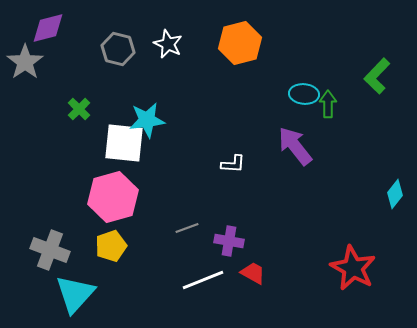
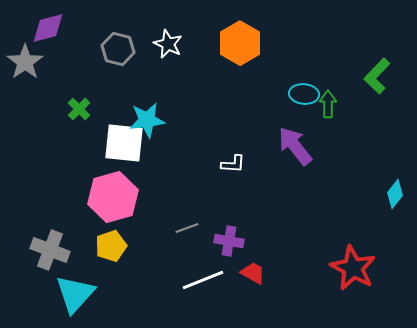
orange hexagon: rotated 15 degrees counterclockwise
